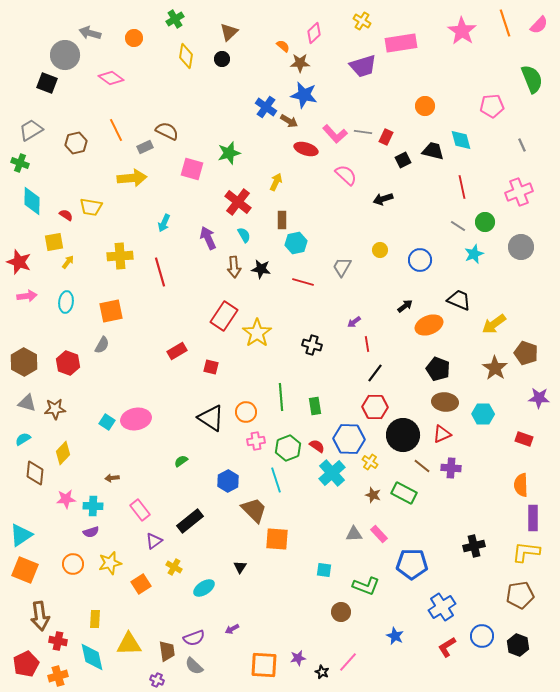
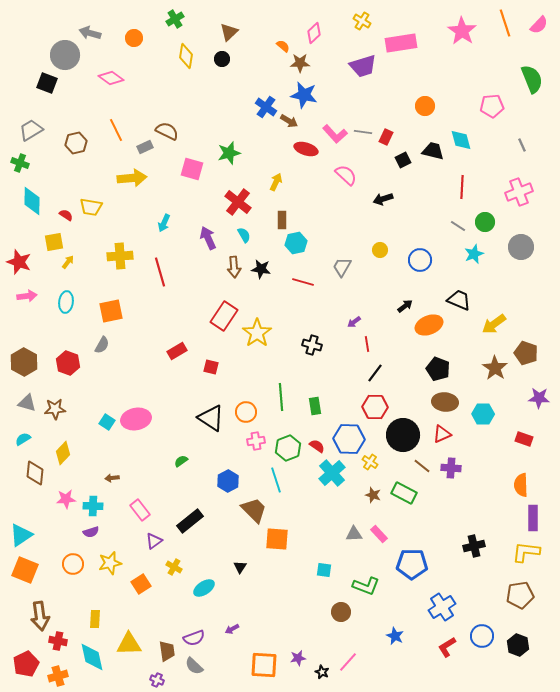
red line at (462, 187): rotated 15 degrees clockwise
